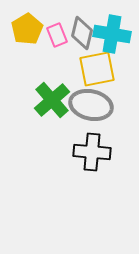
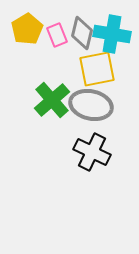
black cross: rotated 21 degrees clockwise
